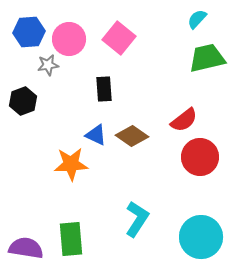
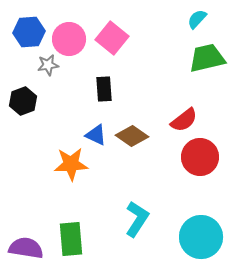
pink square: moved 7 px left
